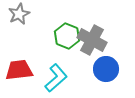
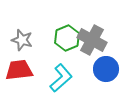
gray star: moved 3 px right, 26 px down; rotated 30 degrees counterclockwise
green hexagon: moved 2 px down; rotated 15 degrees clockwise
cyan L-shape: moved 5 px right
